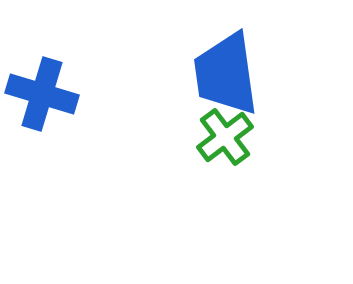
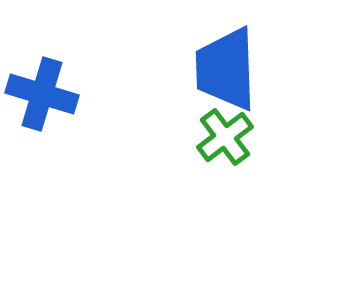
blue trapezoid: moved 5 px up; rotated 6 degrees clockwise
